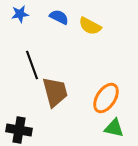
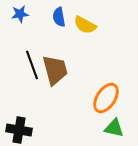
blue semicircle: rotated 126 degrees counterclockwise
yellow semicircle: moved 5 px left, 1 px up
brown trapezoid: moved 22 px up
